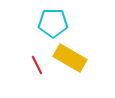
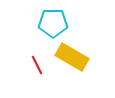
yellow rectangle: moved 2 px right, 1 px up
